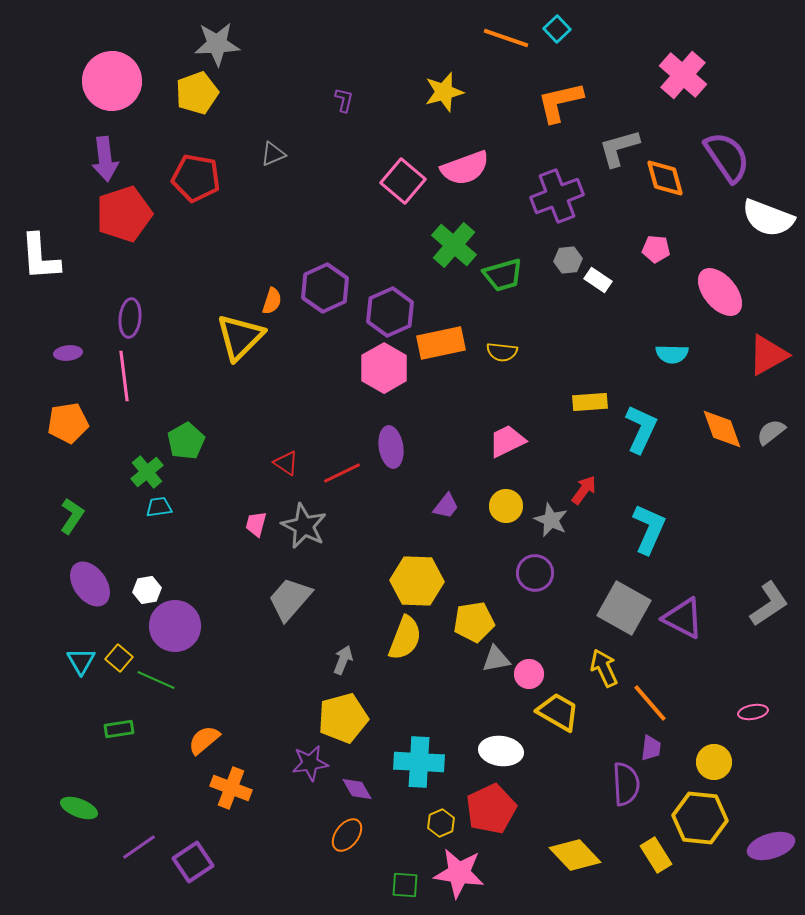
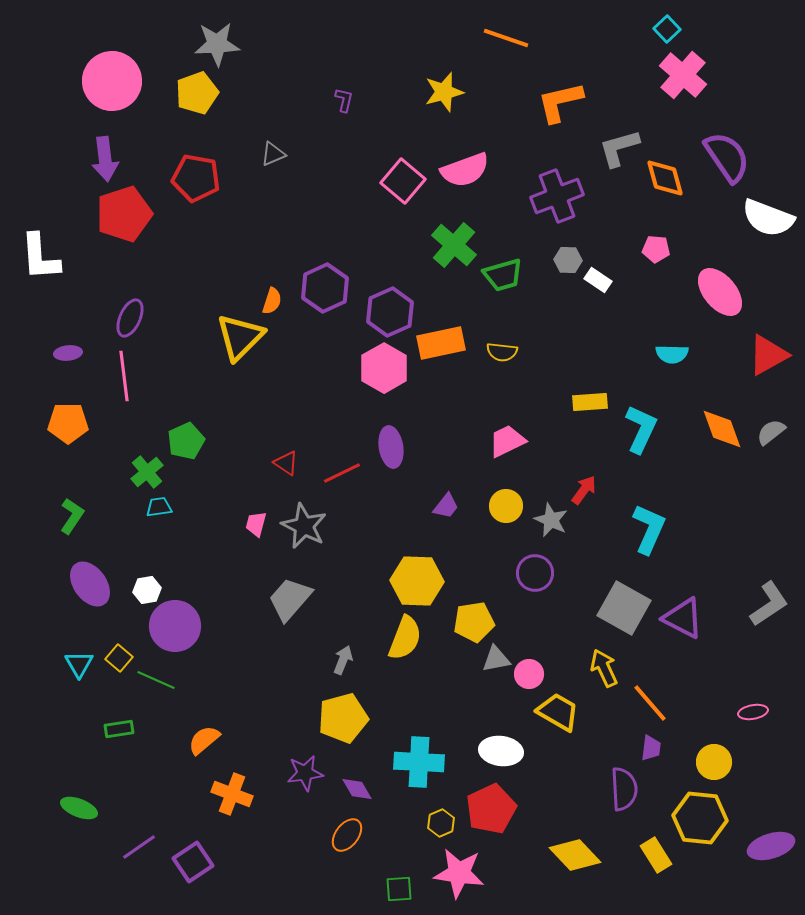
cyan square at (557, 29): moved 110 px right
pink semicircle at (465, 168): moved 2 px down
gray hexagon at (568, 260): rotated 8 degrees clockwise
purple ellipse at (130, 318): rotated 18 degrees clockwise
orange pentagon at (68, 423): rotated 9 degrees clockwise
green pentagon at (186, 441): rotated 6 degrees clockwise
cyan triangle at (81, 661): moved 2 px left, 3 px down
purple star at (310, 763): moved 5 px left, 10 px down
purple semicircle at (626, 784): moved 2 px left, 5 px down
orange cross at (231, 788): moved 1 px right, 6 px down
green square at (405, 885): moved 6 px left, 4 px down; rotated 8 degrees counterclockwise
